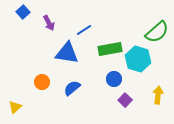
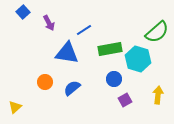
orange circle: moved 3 px right
purple square: rotated 16 degrees clockwise
